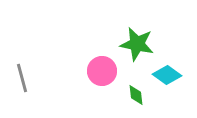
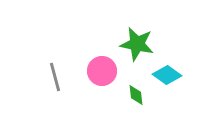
gray line: moved 33 px right, 1 px up
